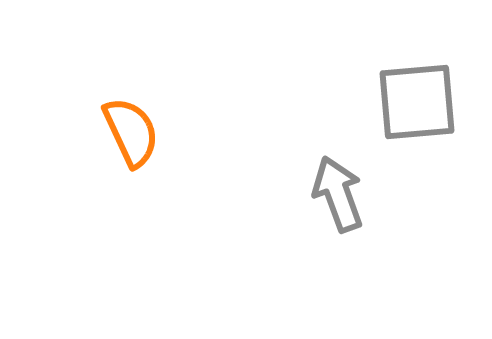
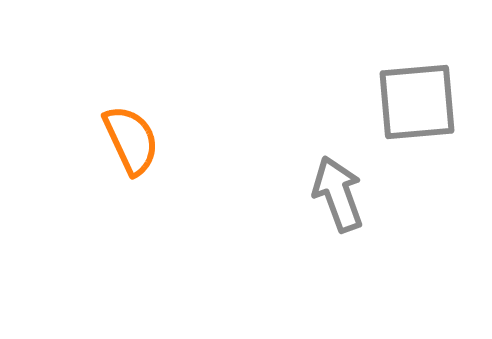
orange semicircle: moved 8 px down
